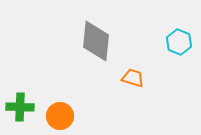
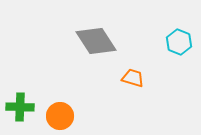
gray diamond: rotated 39 degrees counterclockwise
